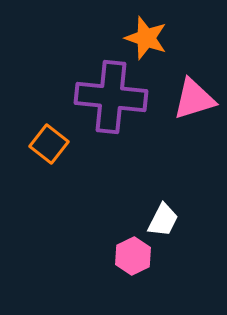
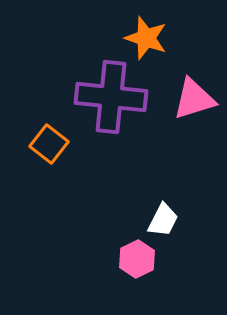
pink hexagon: moved 4 px right, 3 px down
